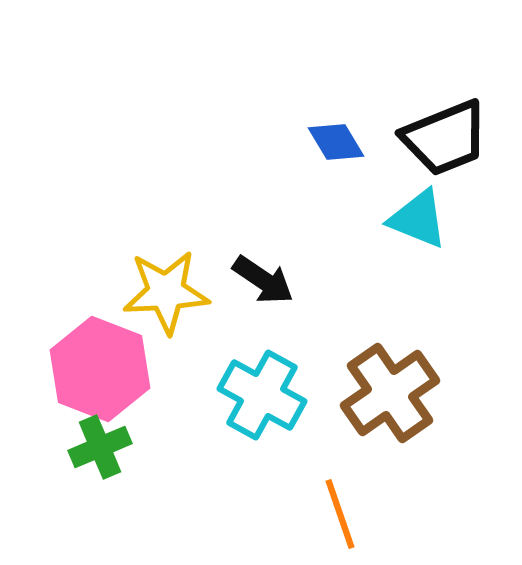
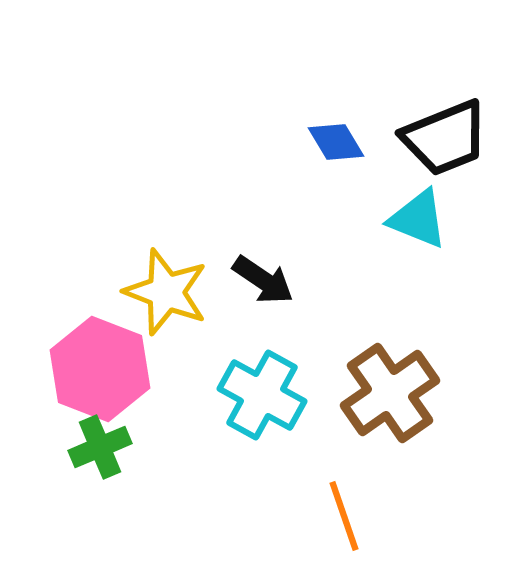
yellow star: rotated 24 degrees clockwise
orange line: moved 4 px right, 2 px down
